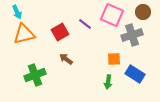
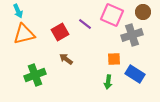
cyan arrow: moved 1 px right, 1 px up
